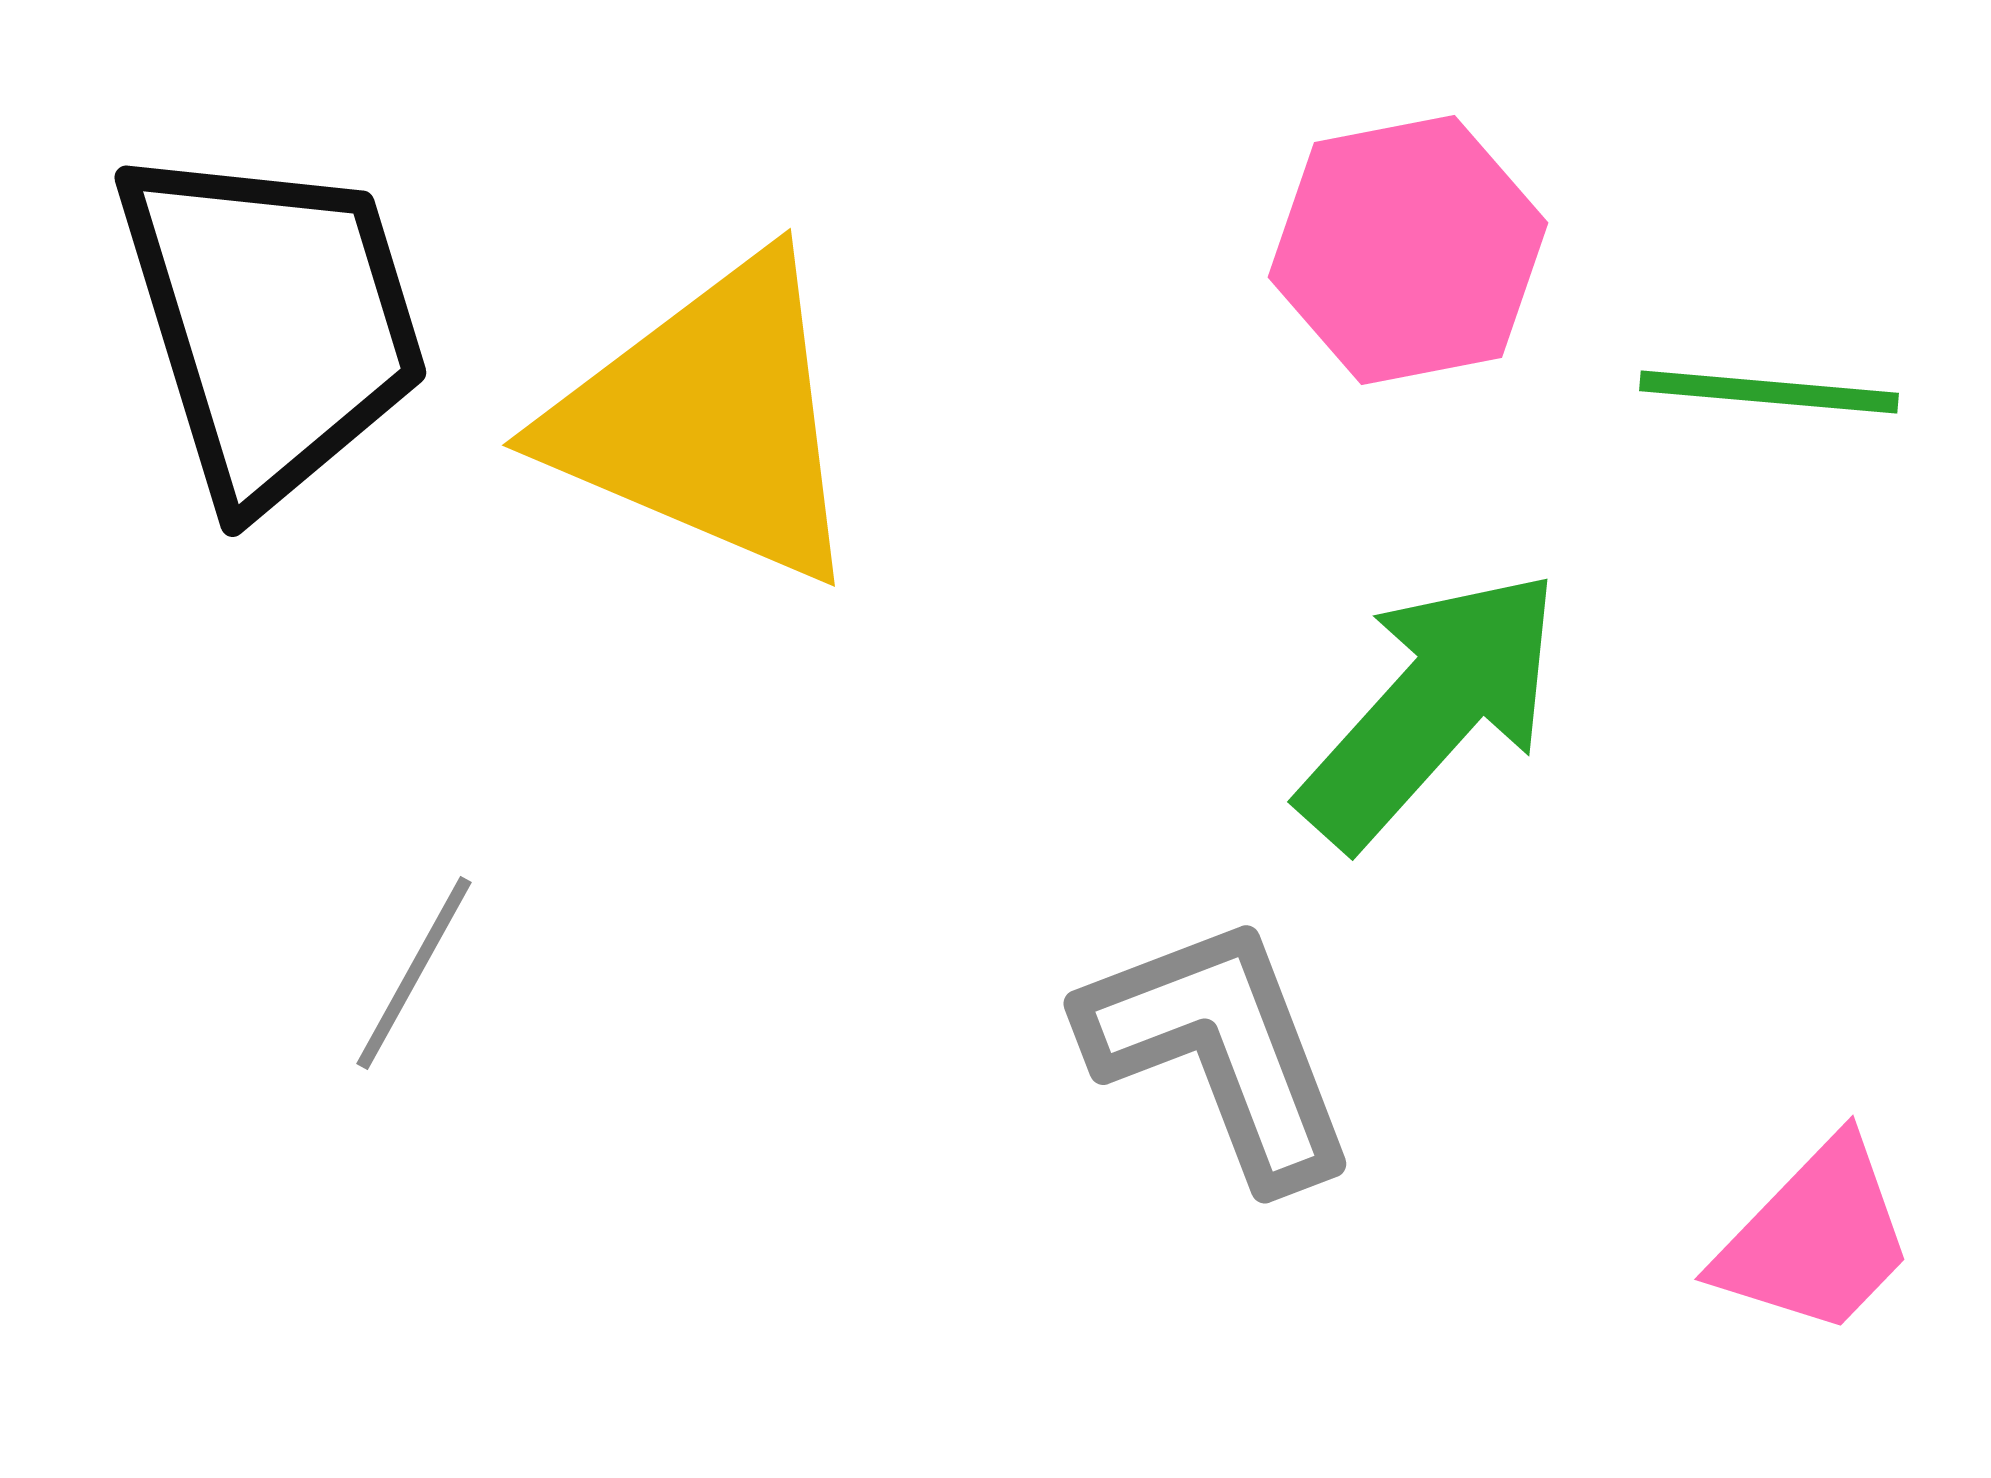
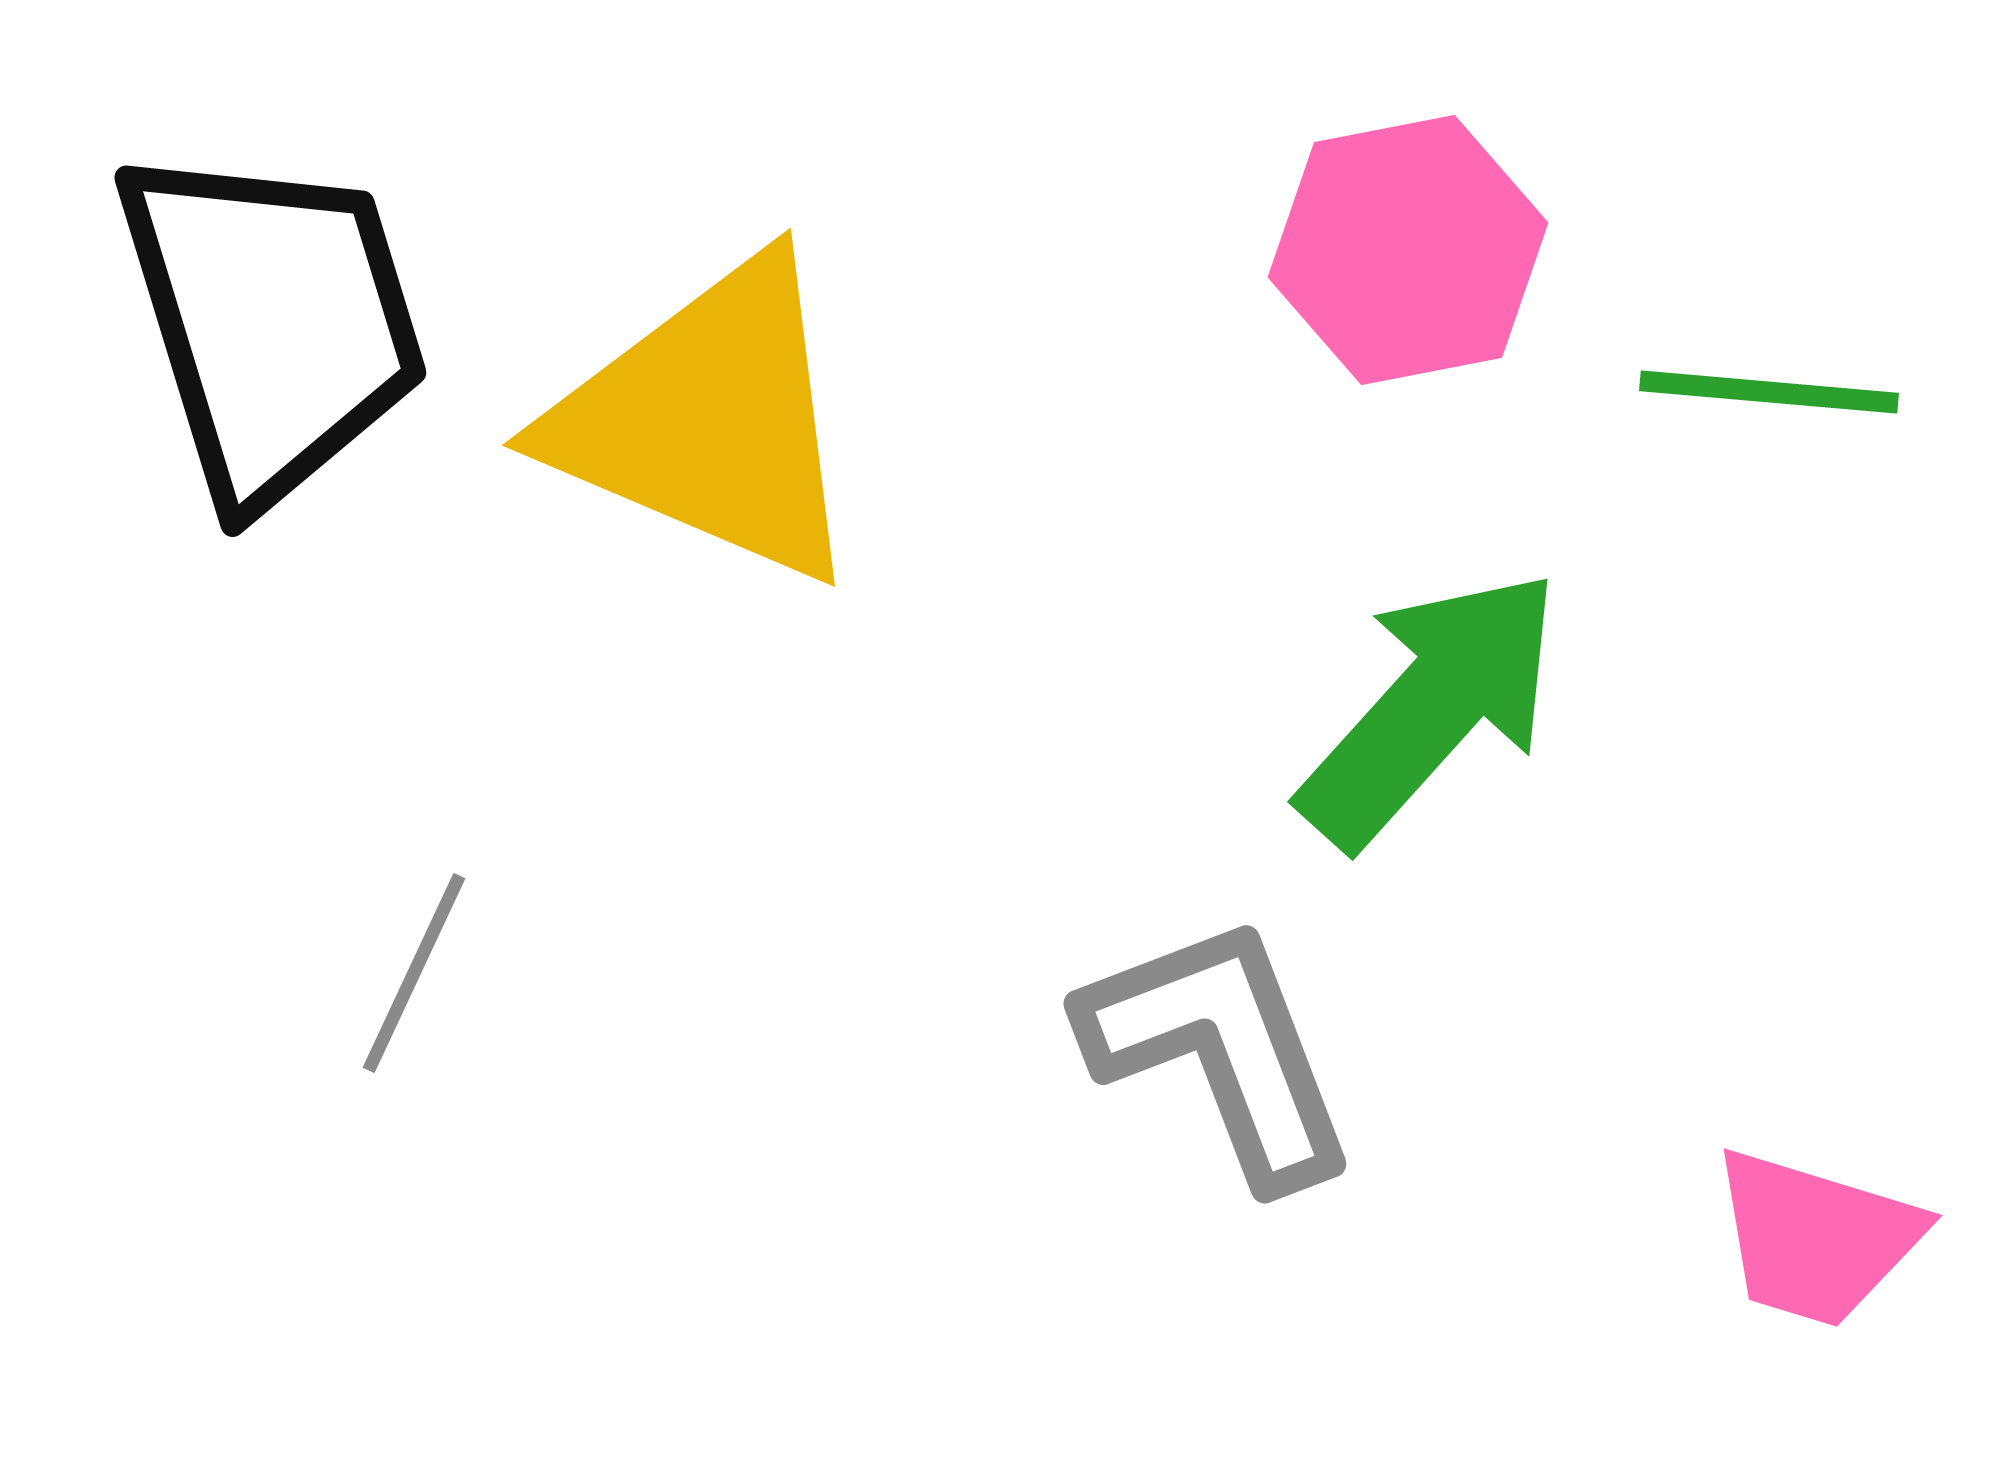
gray line: rotated 4 degrees counterclockwise
pink trapezoid: rotated 63 degrees clockwise
